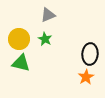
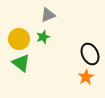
green star: moved 2 px left, 2 px up; rotated 24 degrees clockwise
black ellipse: rotated 30 degrees counterclockwise
green triangle: rotated 24 degrees clockwise
